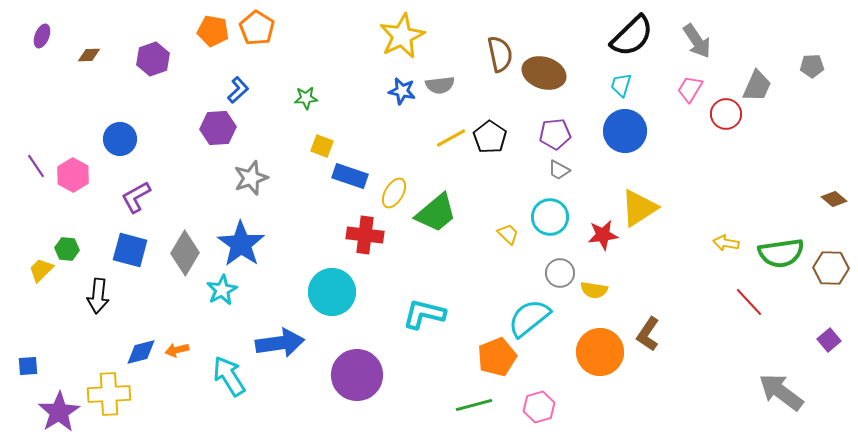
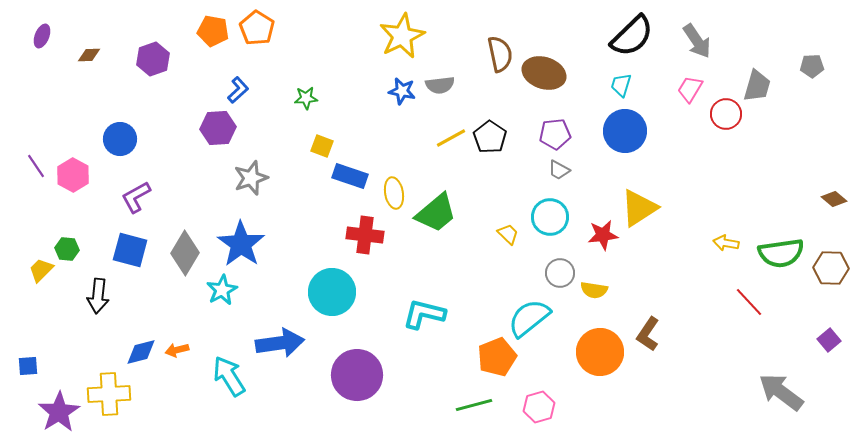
gray trapezoid at (757, 86): rotated 8 degrees counterclockwise
yellow ellipse at (394, 193): rotated 40 degrees counterclockwise
